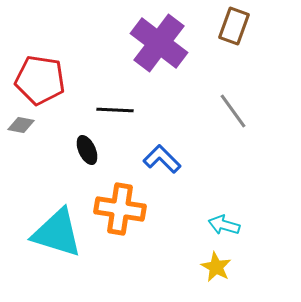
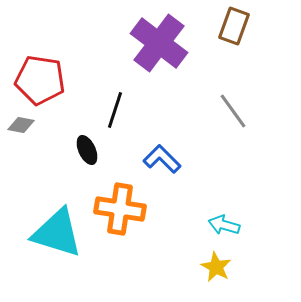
black line: rotated 75 degrees counterclockwise
